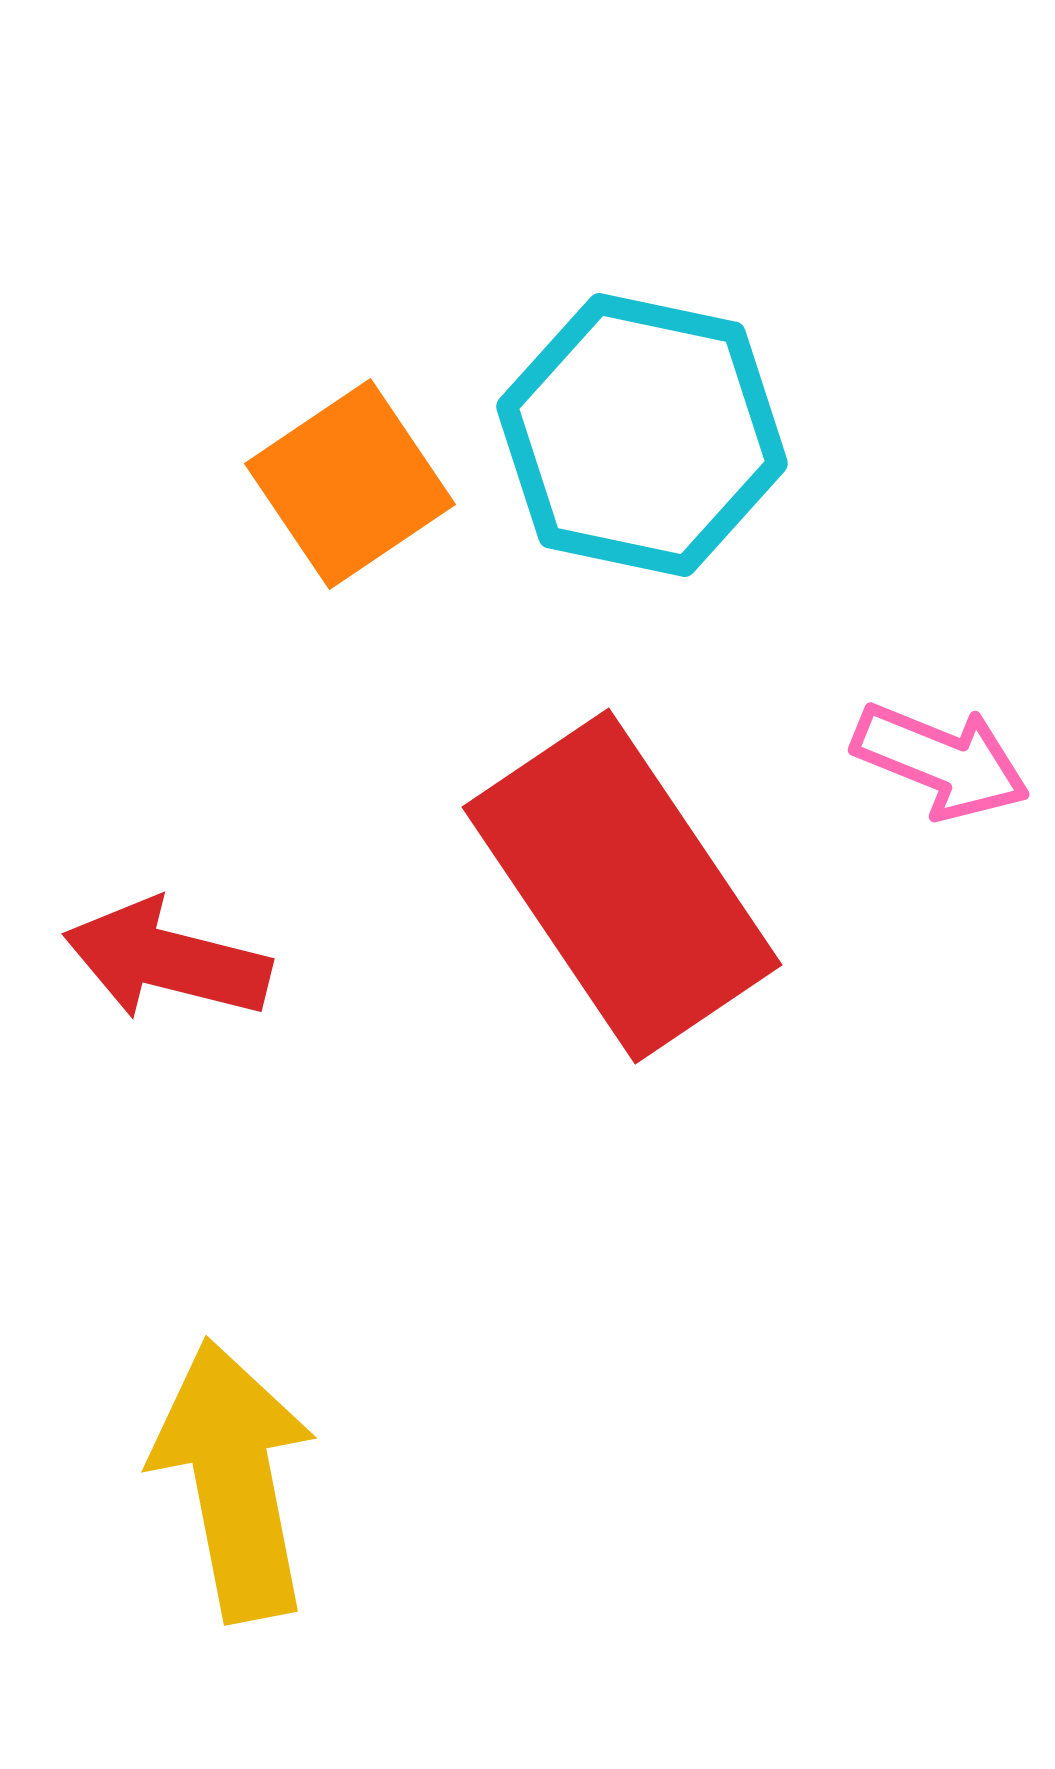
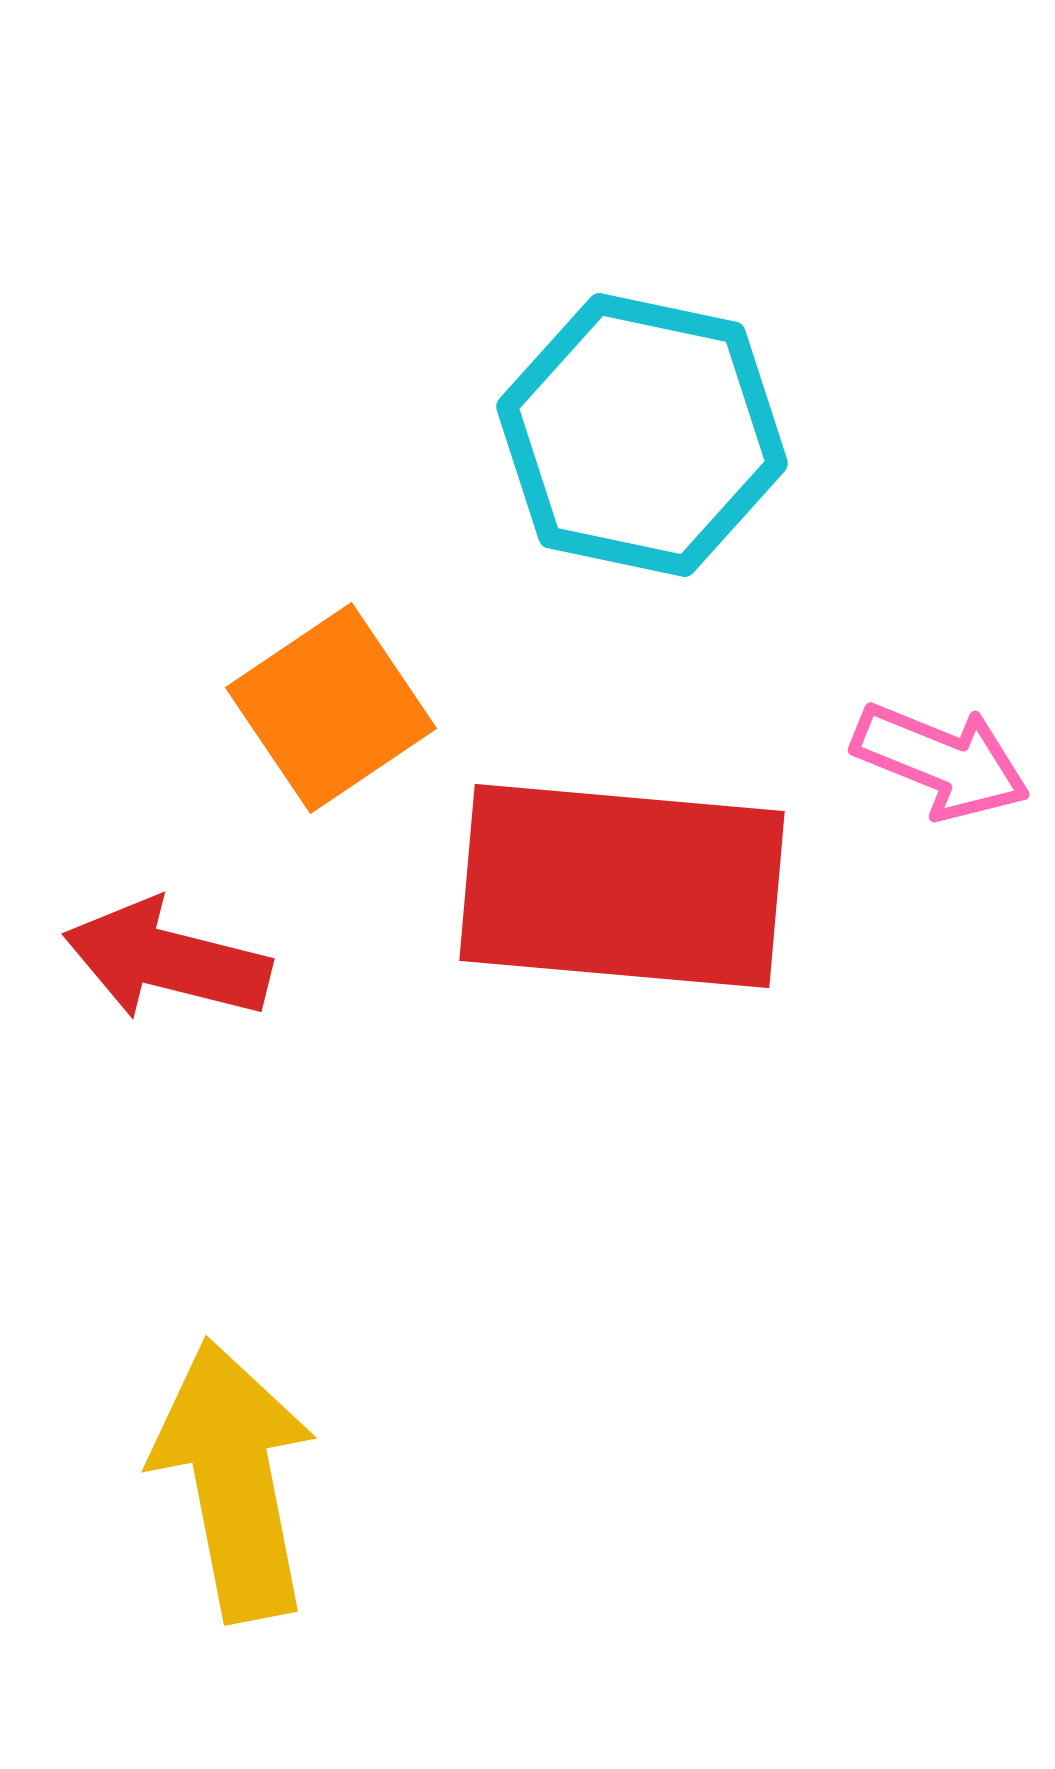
orange square: moved 19 px left, 224 px down
red rectangle: rotated 51 degrees counterclockwise
